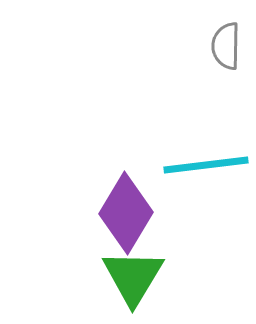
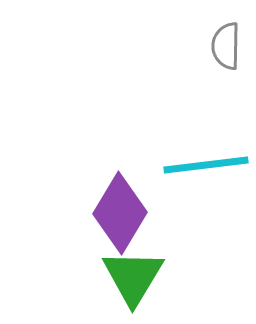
purple diamond: moved 6 px left
